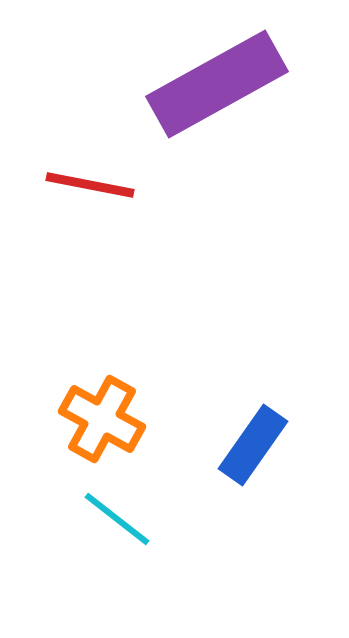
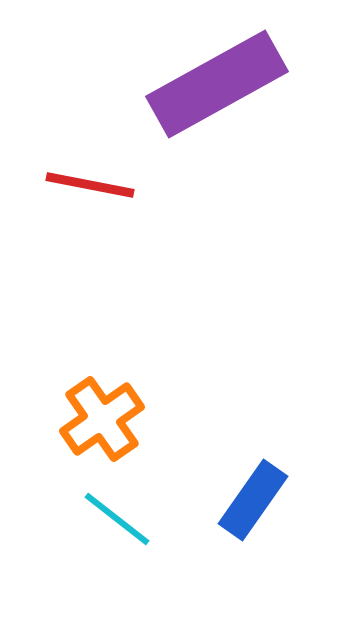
orange cross: rotated 26 degrees clockwise
blue rectangle: moved 55 px down
